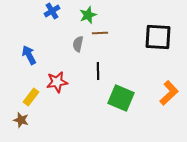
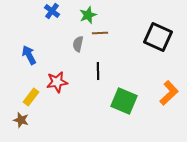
blue cross: rotated 21 degrees counterclockwise
black square: rotated 20 degrees clockwise
green square: moved 3 px right, 3 px down
